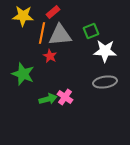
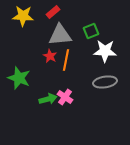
orange line: moved 24 px right, 27 px down
green star: moved 4 px left, 4 px down
